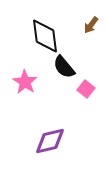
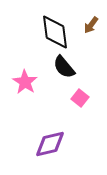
black diamond: moved 10 px right, 4 px up
pink square: moved 6 px left, 9 px down
purple diamond: moved 3 px down
